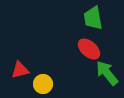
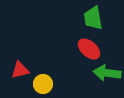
green arrow: rotated 44 degrees counterclockwise
